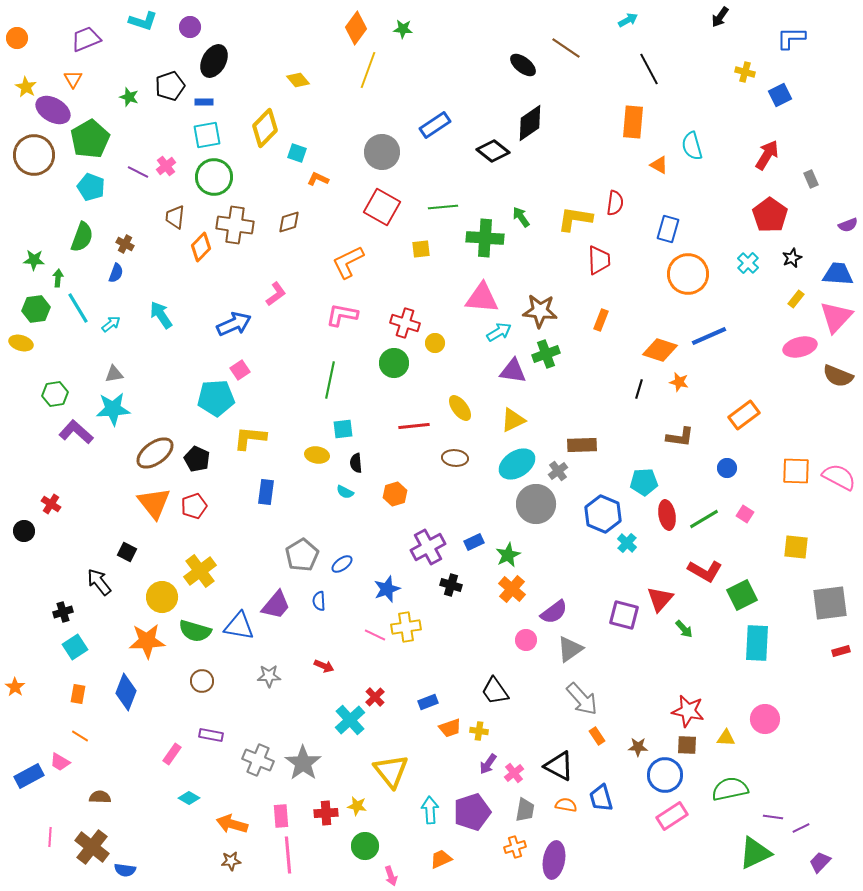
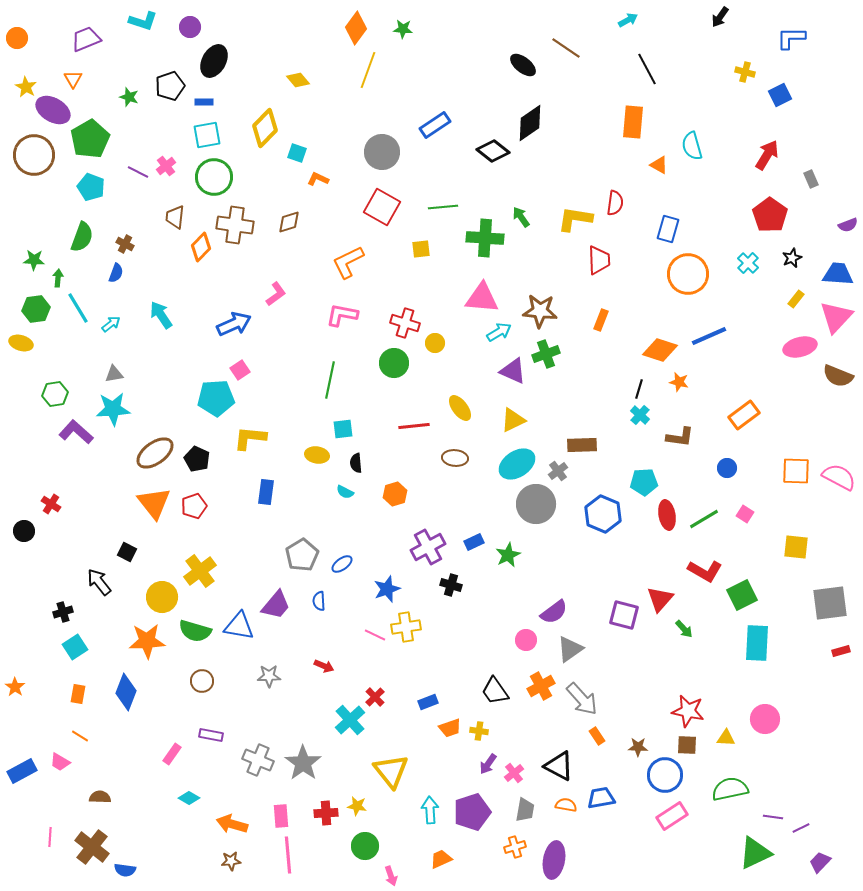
black line at (649, 69): moved 2 px left
purple triangle at (513, 371): rotated 16 degrees clockwise
cyan cross at (627, 543): moved 13 px right, 128 px up
orange cross at (512, 589): moved 29 px right, 97 px down; rotated 20 degrees clockwise
blue rectangle at (29, 776): moved 7 px left, 5 px up
blue trapezoid at (601, 798): rotated 96 degrees clockwise
